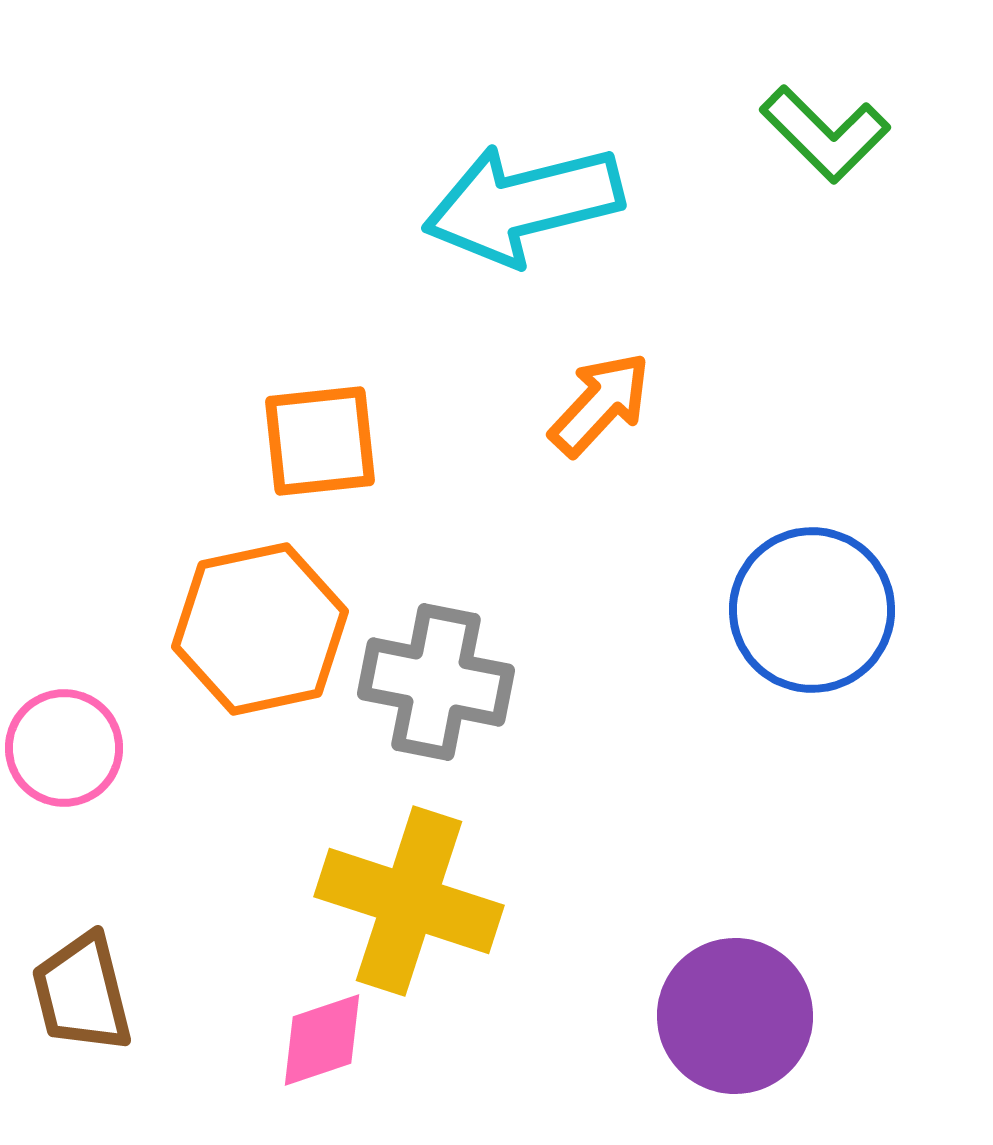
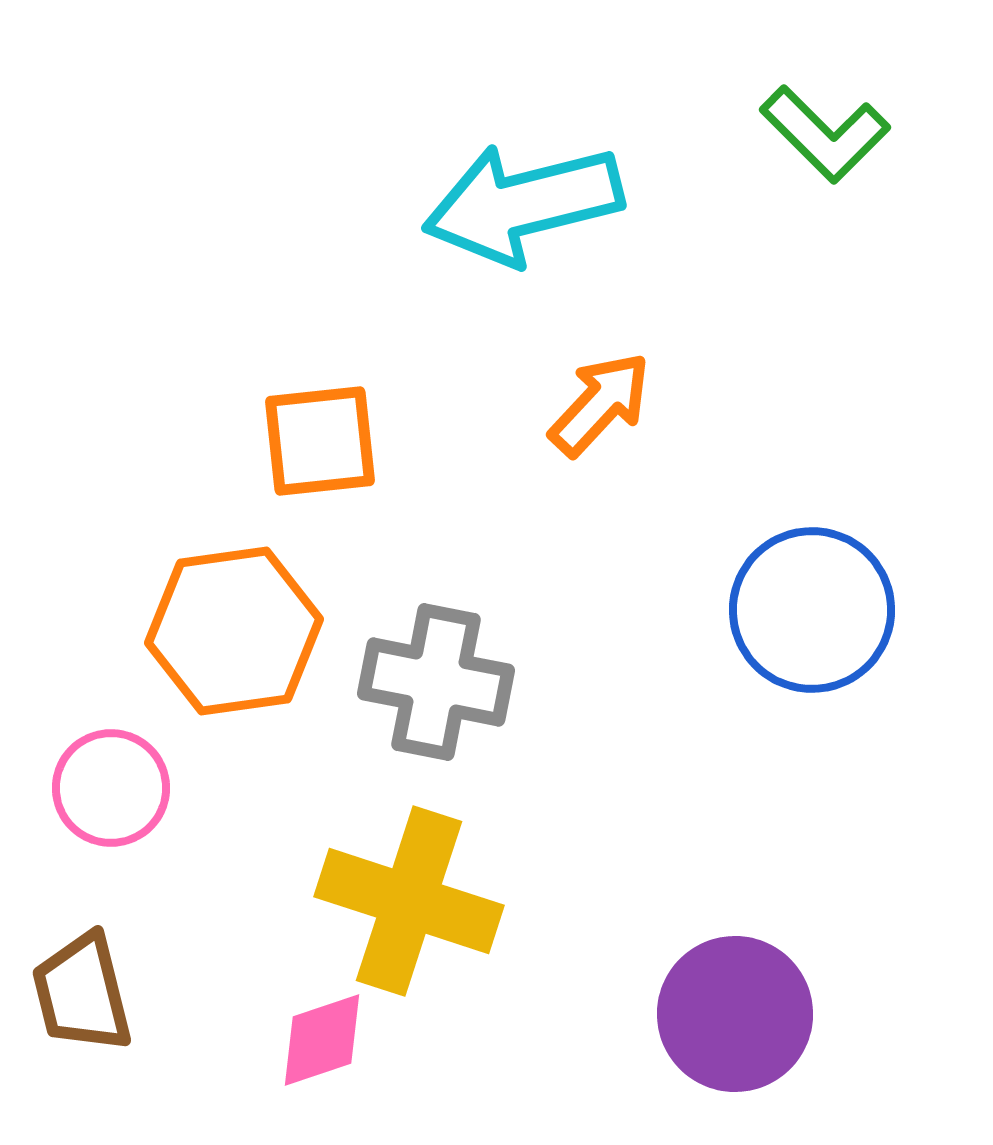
orange hexagon: moved 26 px left, 2 px down; rotated 4 degrees clockwise
pink circle: moved 47 px right, 40 px down
purple circle: moved 2 px up
